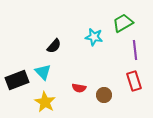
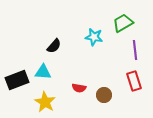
cyan triangle: rotated 42 degrees counterclockwise
